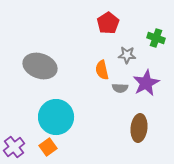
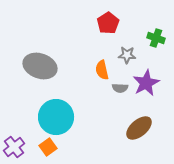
brown ellipse: rotated 44 degrees clockwise
